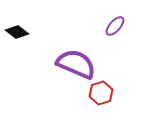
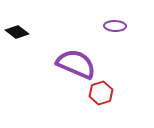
purple ellipse: rotated 50 degrees clockwise
